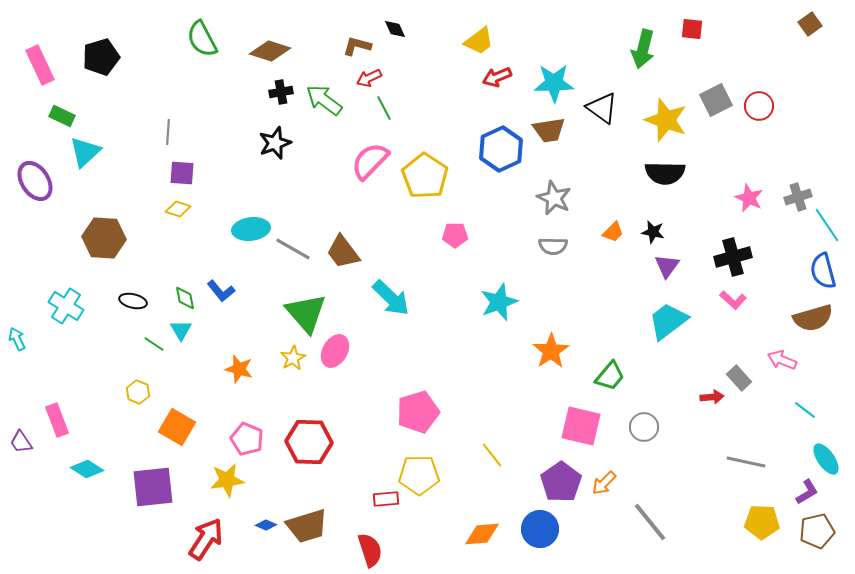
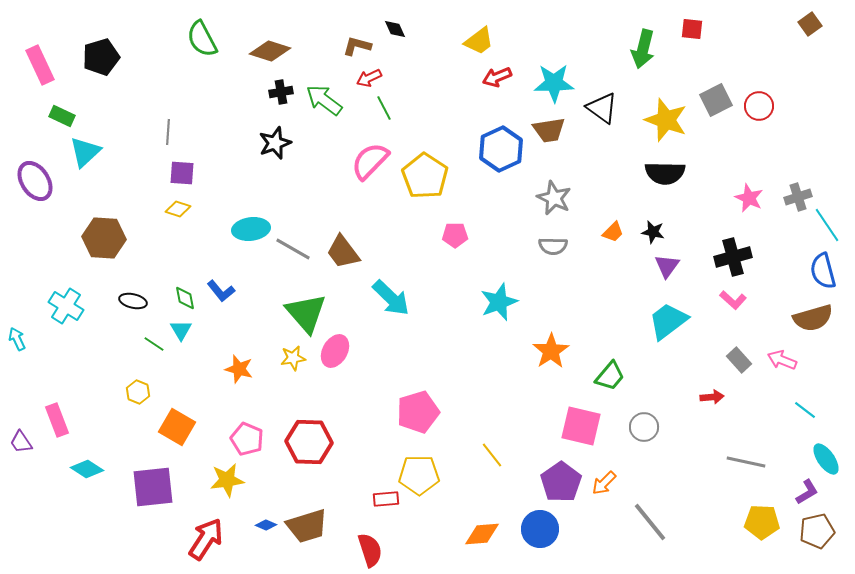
yellow star at (293, 358): rotated 20 degrees clockwise
gray rectangle at (739, 378): moved 18 px up
